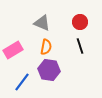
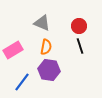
red circle: moved 1 px left, 4 px down
